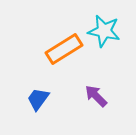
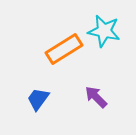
purple arrow: moved 1 px down
